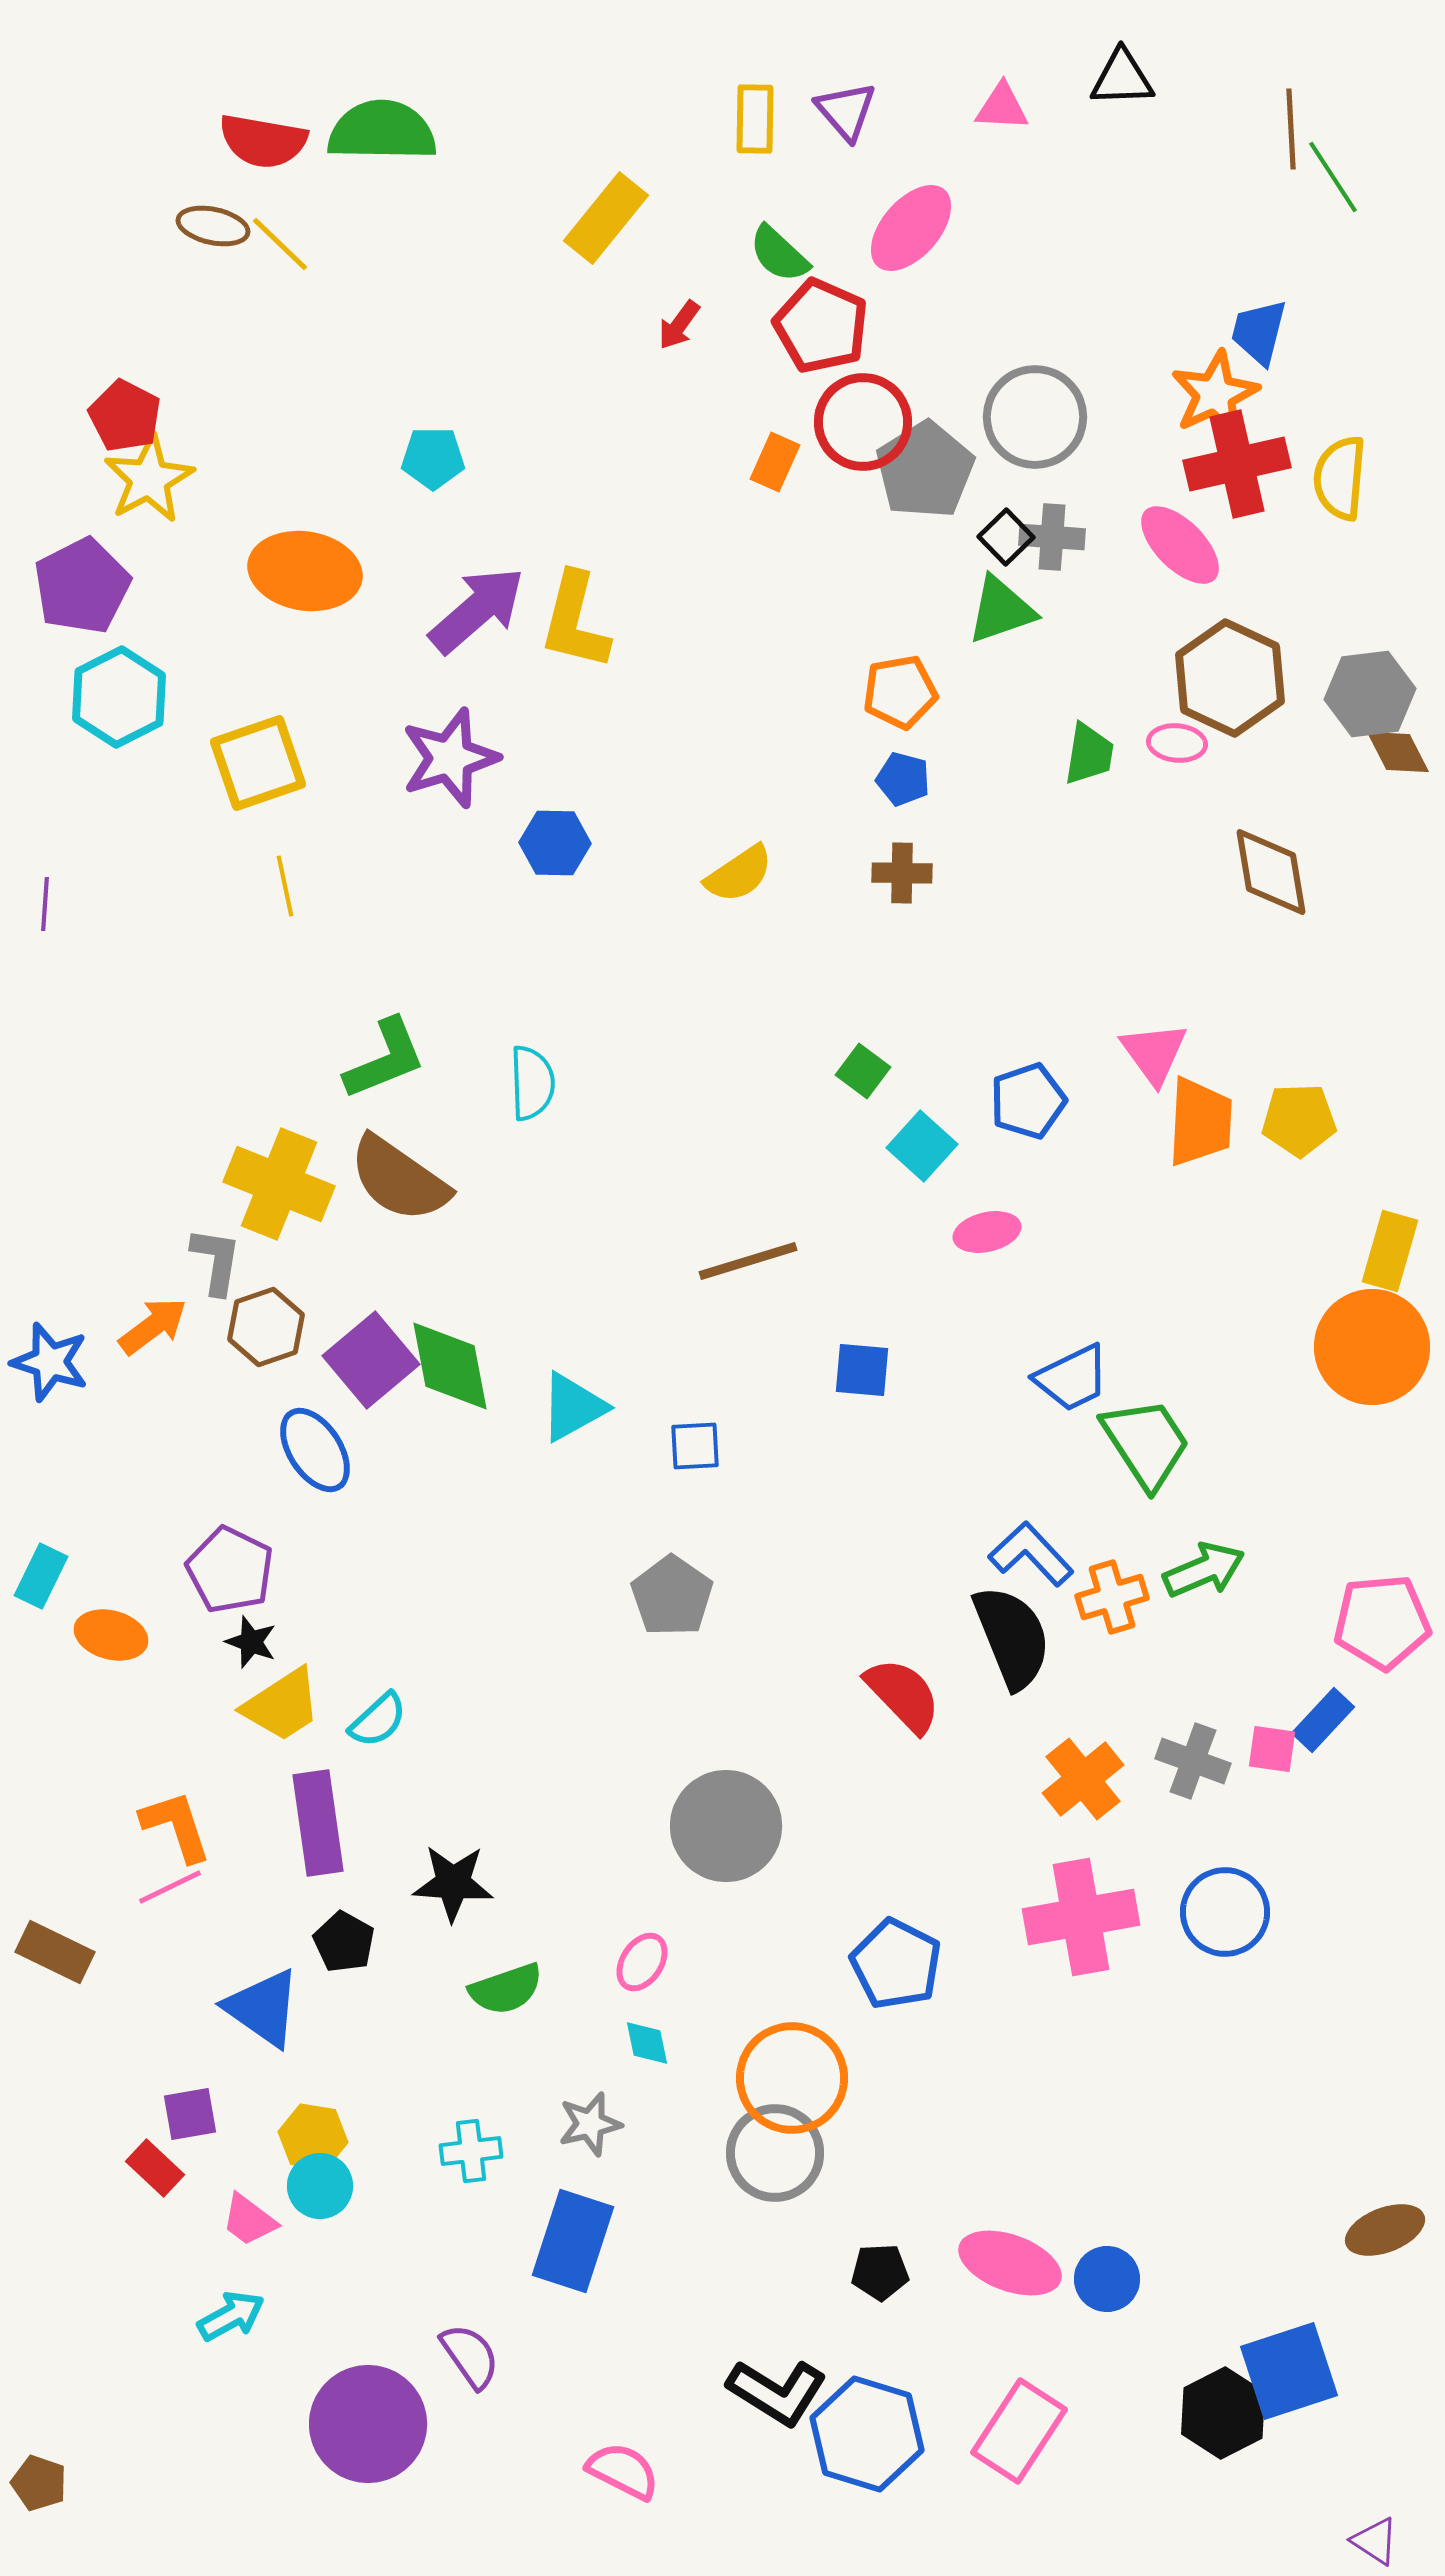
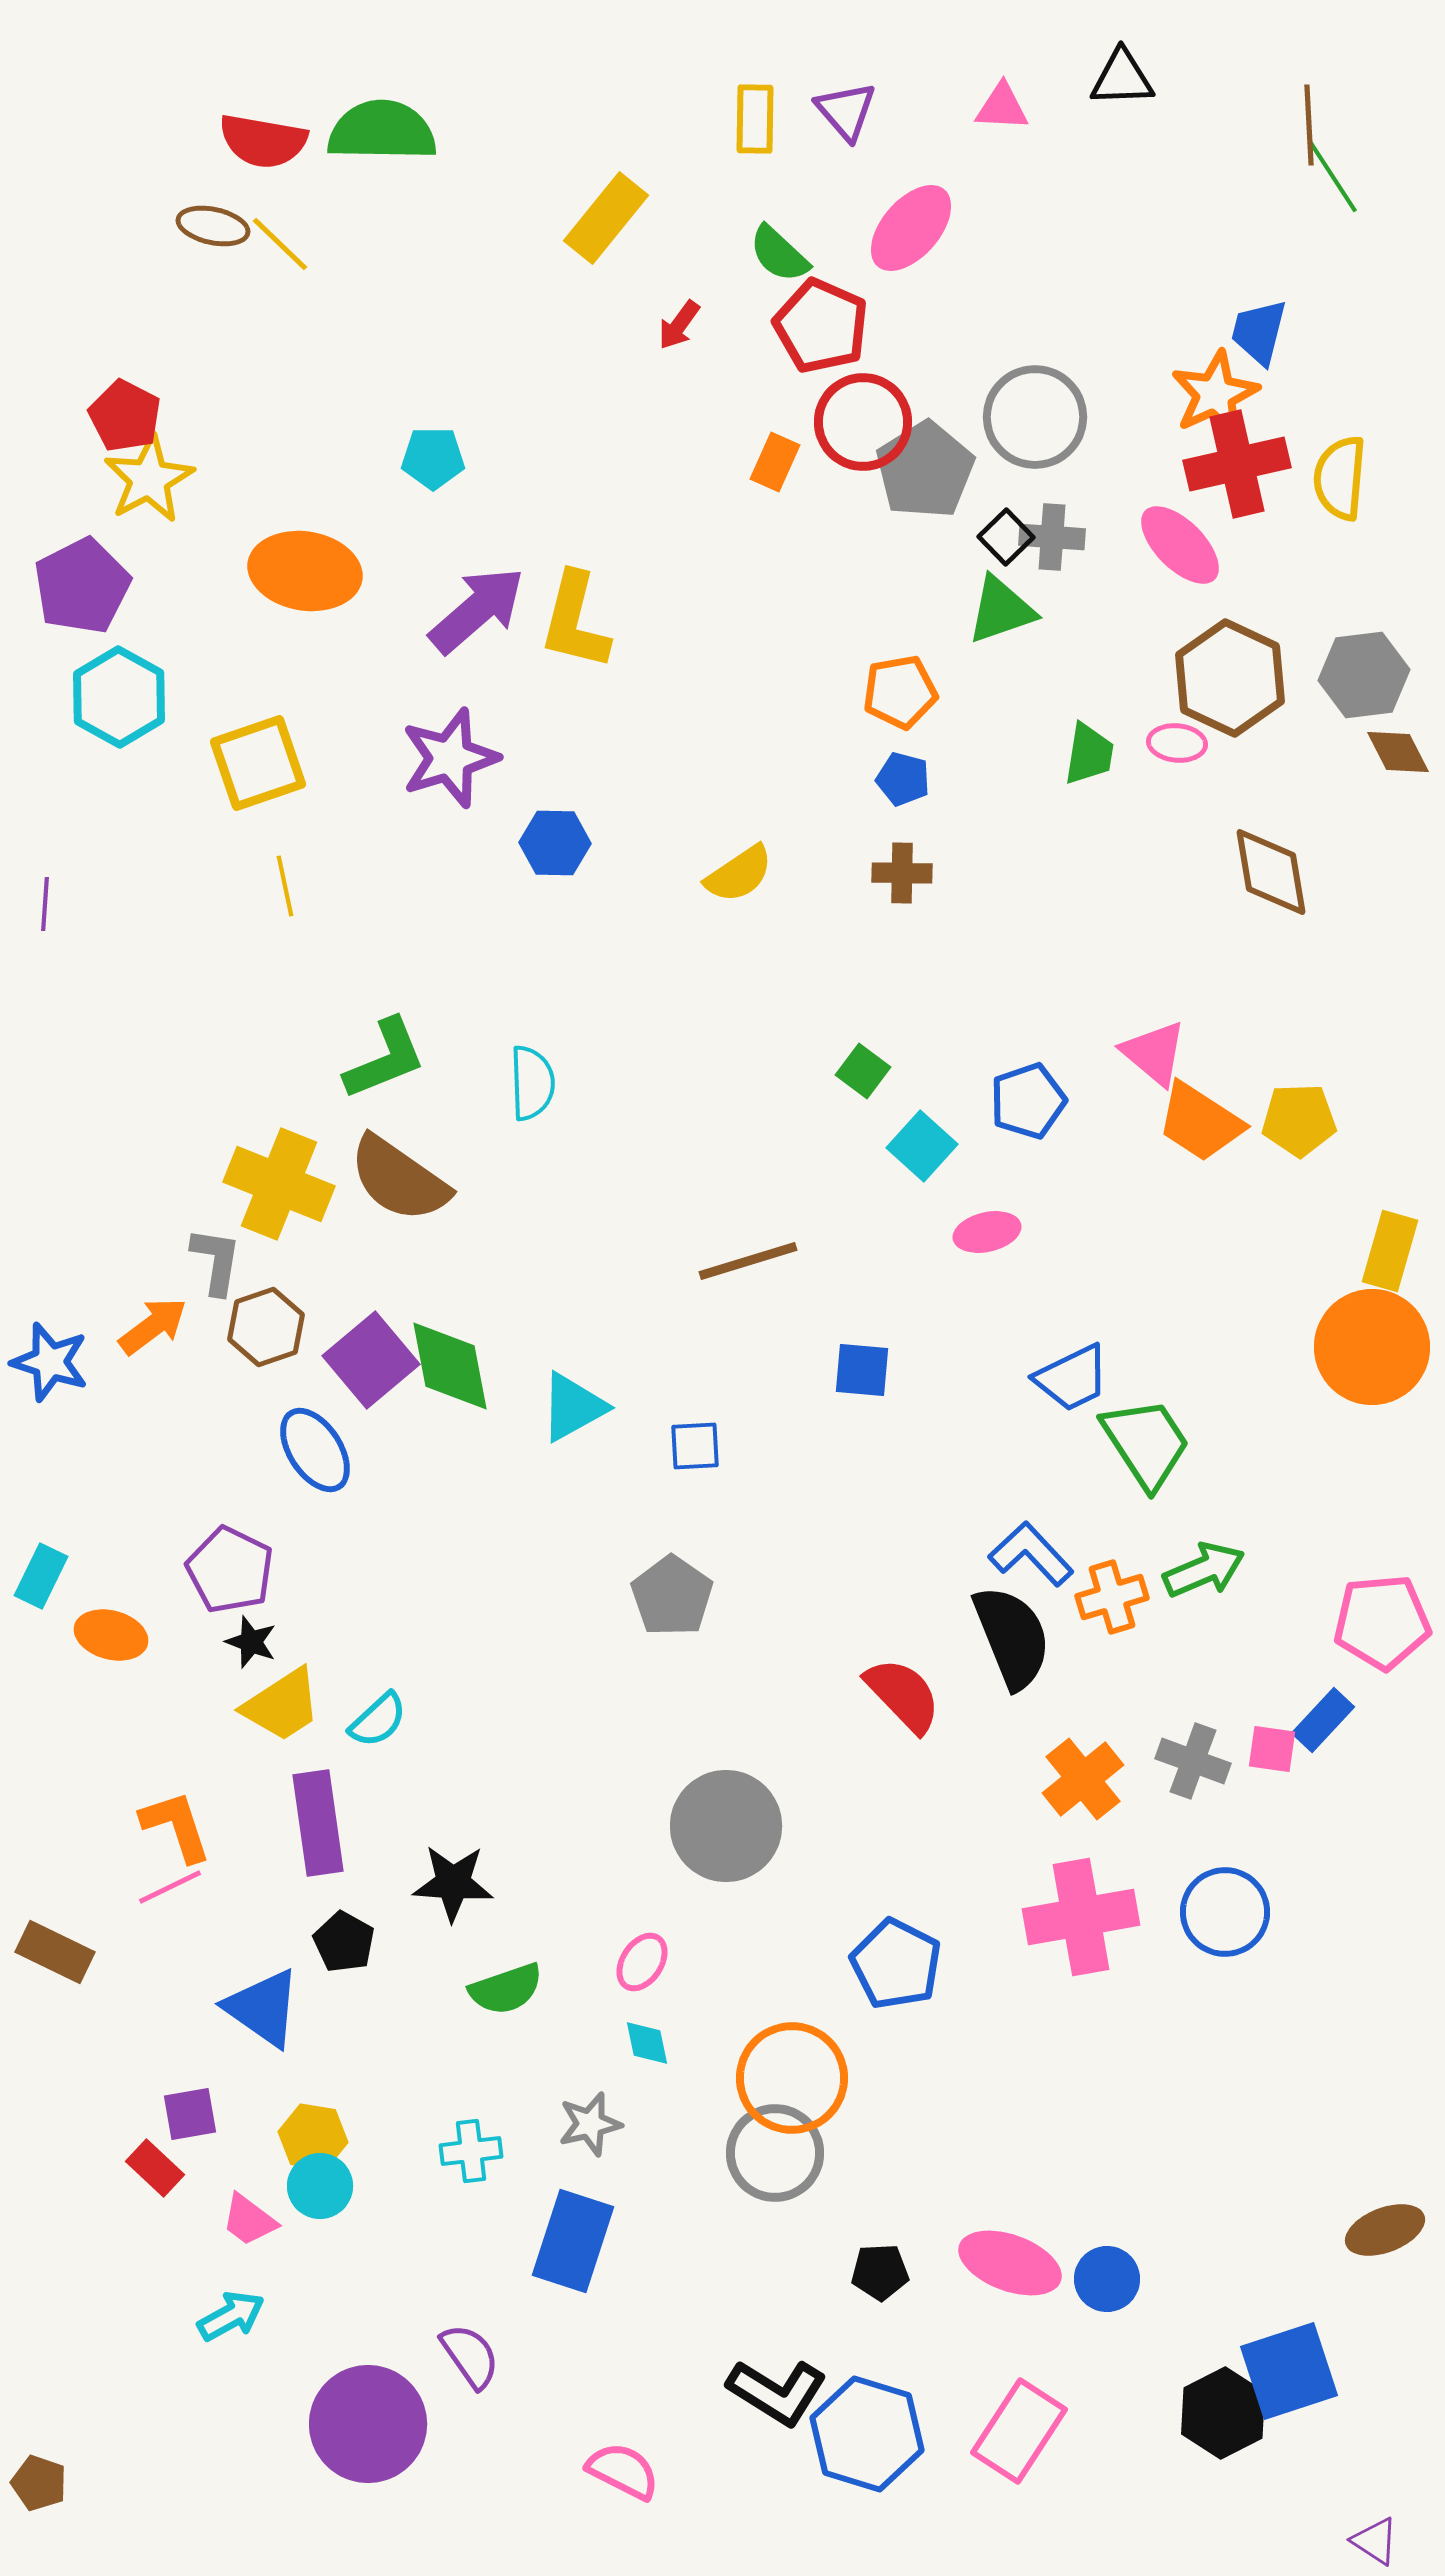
brown line at (1291, 129): moved 18 px right, 4 px up
gray hexagon at (1370, 694): moved 6 px left, 19 px up
cyan hexagon at (119, 697): rotated 4 degrees counterclockwise
pink triangle at (1154, 1053): rotated 14 degrees counterclockwise
orange trapezoid at (1200, 1122): rotated 120 degrees clockwise
